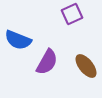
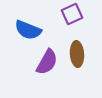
blue semicircle: moved 10 px right, 10 px up
brown ellipse: moved 9 px left, 12 px up; rotated 35 degrees clockwise
